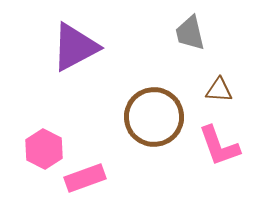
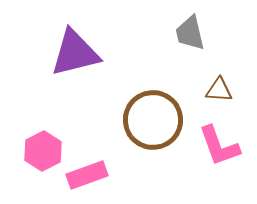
purple triangle: moved 6 px down; rotated 14 degrees clockwise
brown circle: moved 1 px left, 3 px down
pink hexagon: moved 1 px left, 2 px down; rotated 6 degrees clockwise
pink rectangle: moved 2 px right, 3 px up
